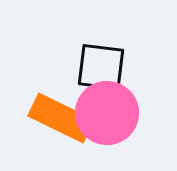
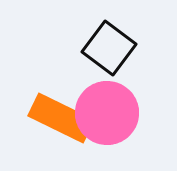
black square: moved 8 px right, 19 px up; rotated 30 degrees clockwise
